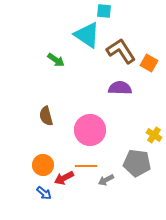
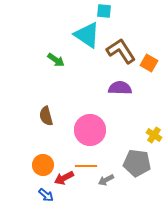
blue arrow: moved 2 px right, 2 px down
